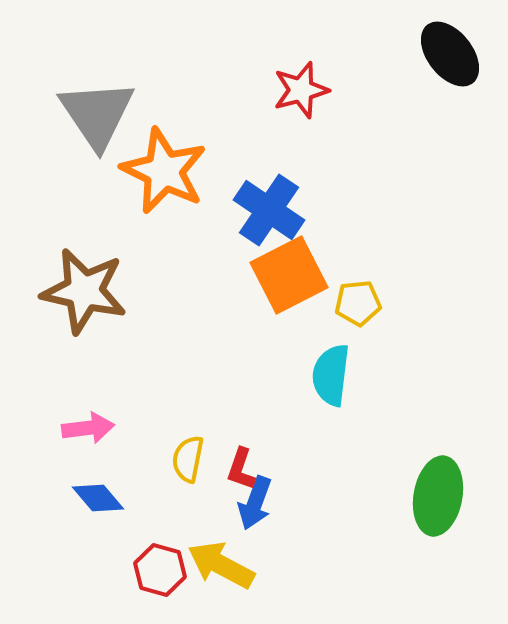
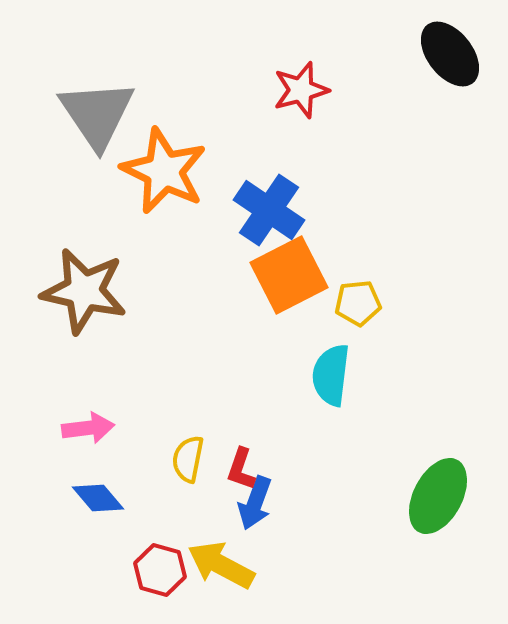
green ellipse: rotated 18 degrees clockwise
